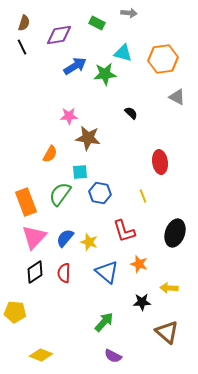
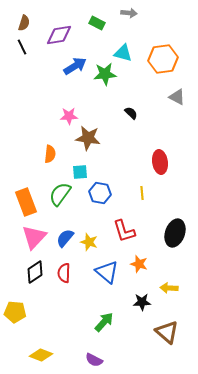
orange semicircle: rotated 24 degrees counterclockwise
yellow line: moved 1 px left, 3 px up; rotated 16 degrees clockwise
purple semicircle: moved 19 px left, 4 px down
